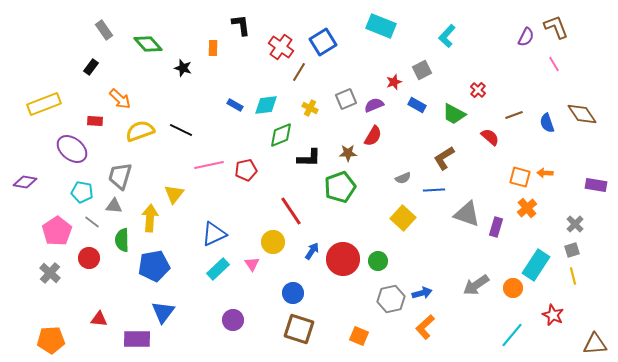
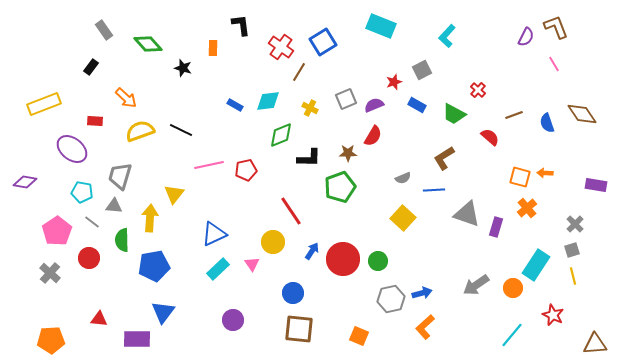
orange arrow at (120, 99): moved 6 px right, 1 px up
cyan diamond at (266, 105): moved 2 px right, 4 px up
brown square at (299, 329): rotated 12 degrees counterclockwise
